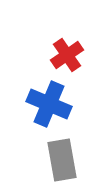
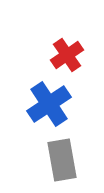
blue cross: rotated 33 degrees clockwise
